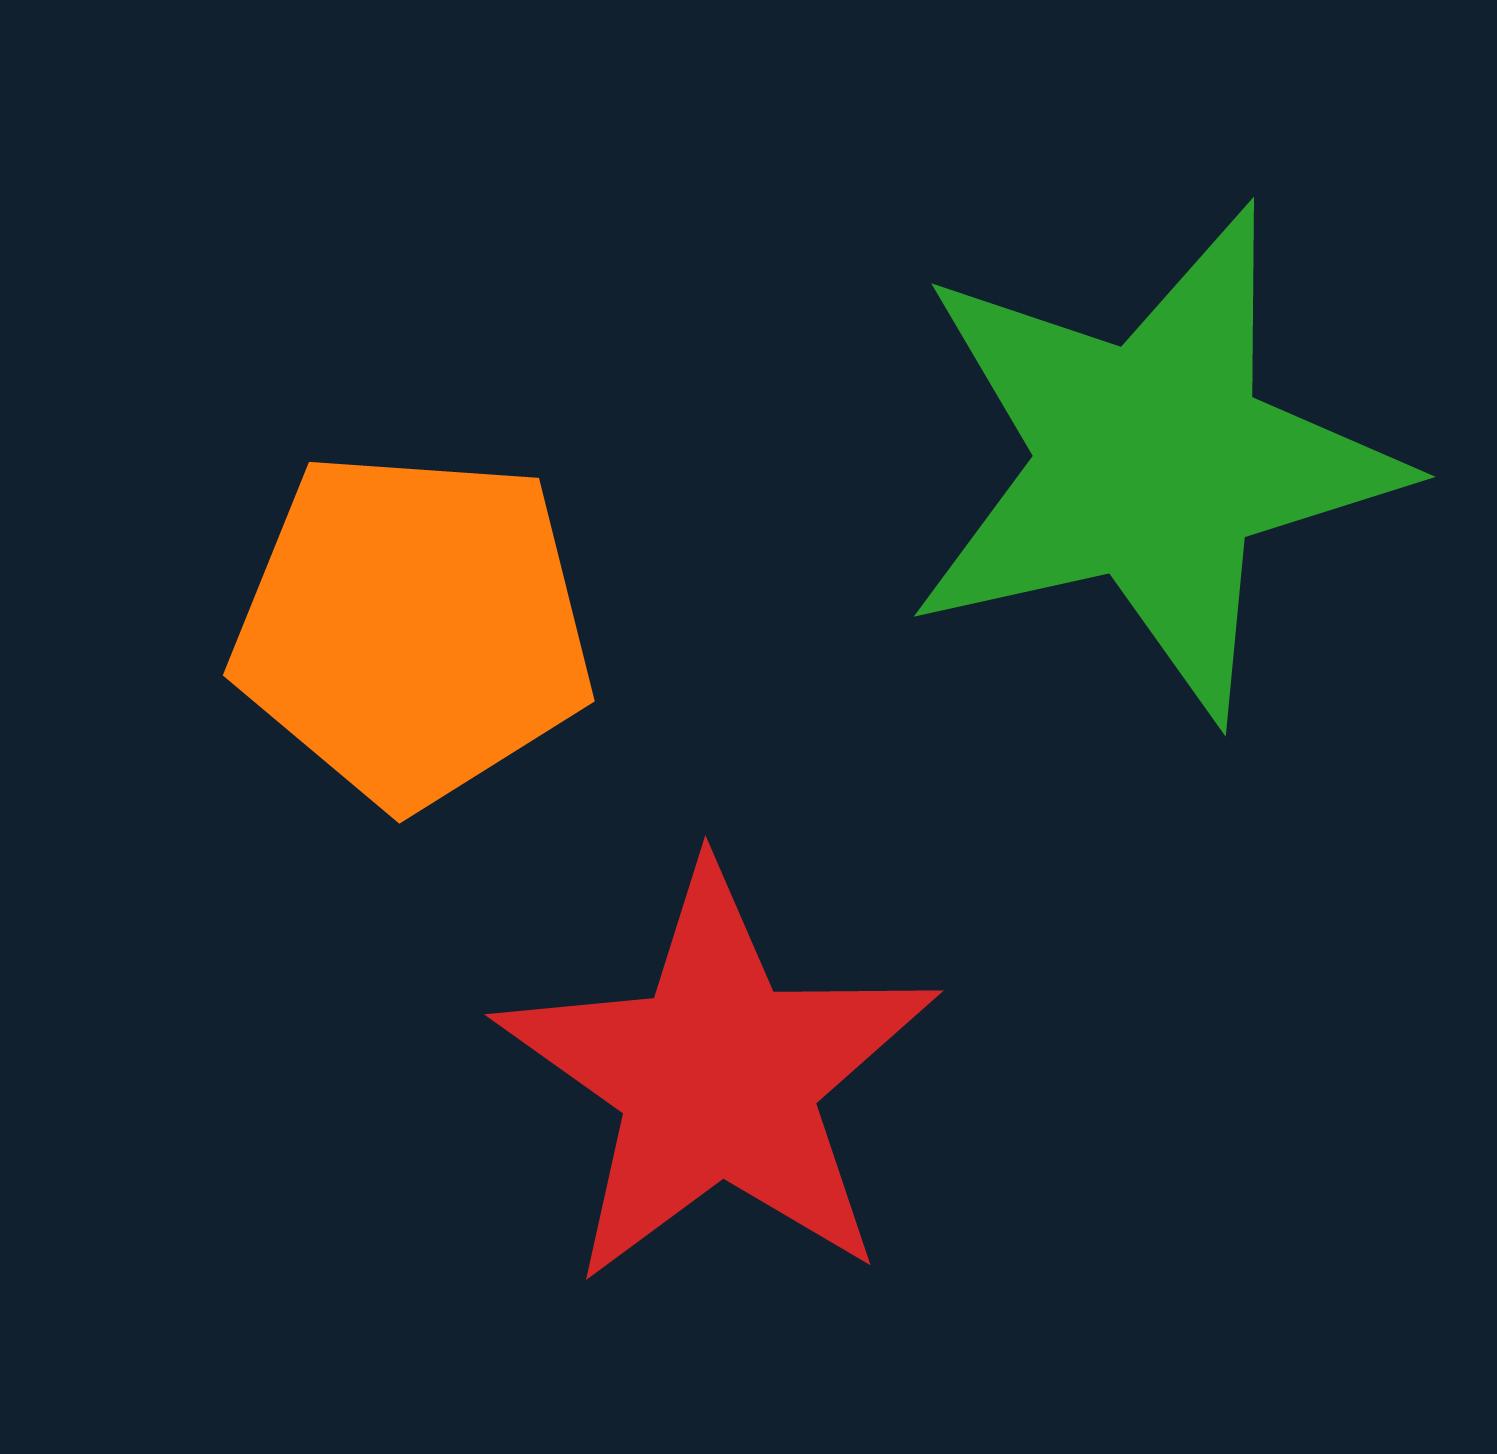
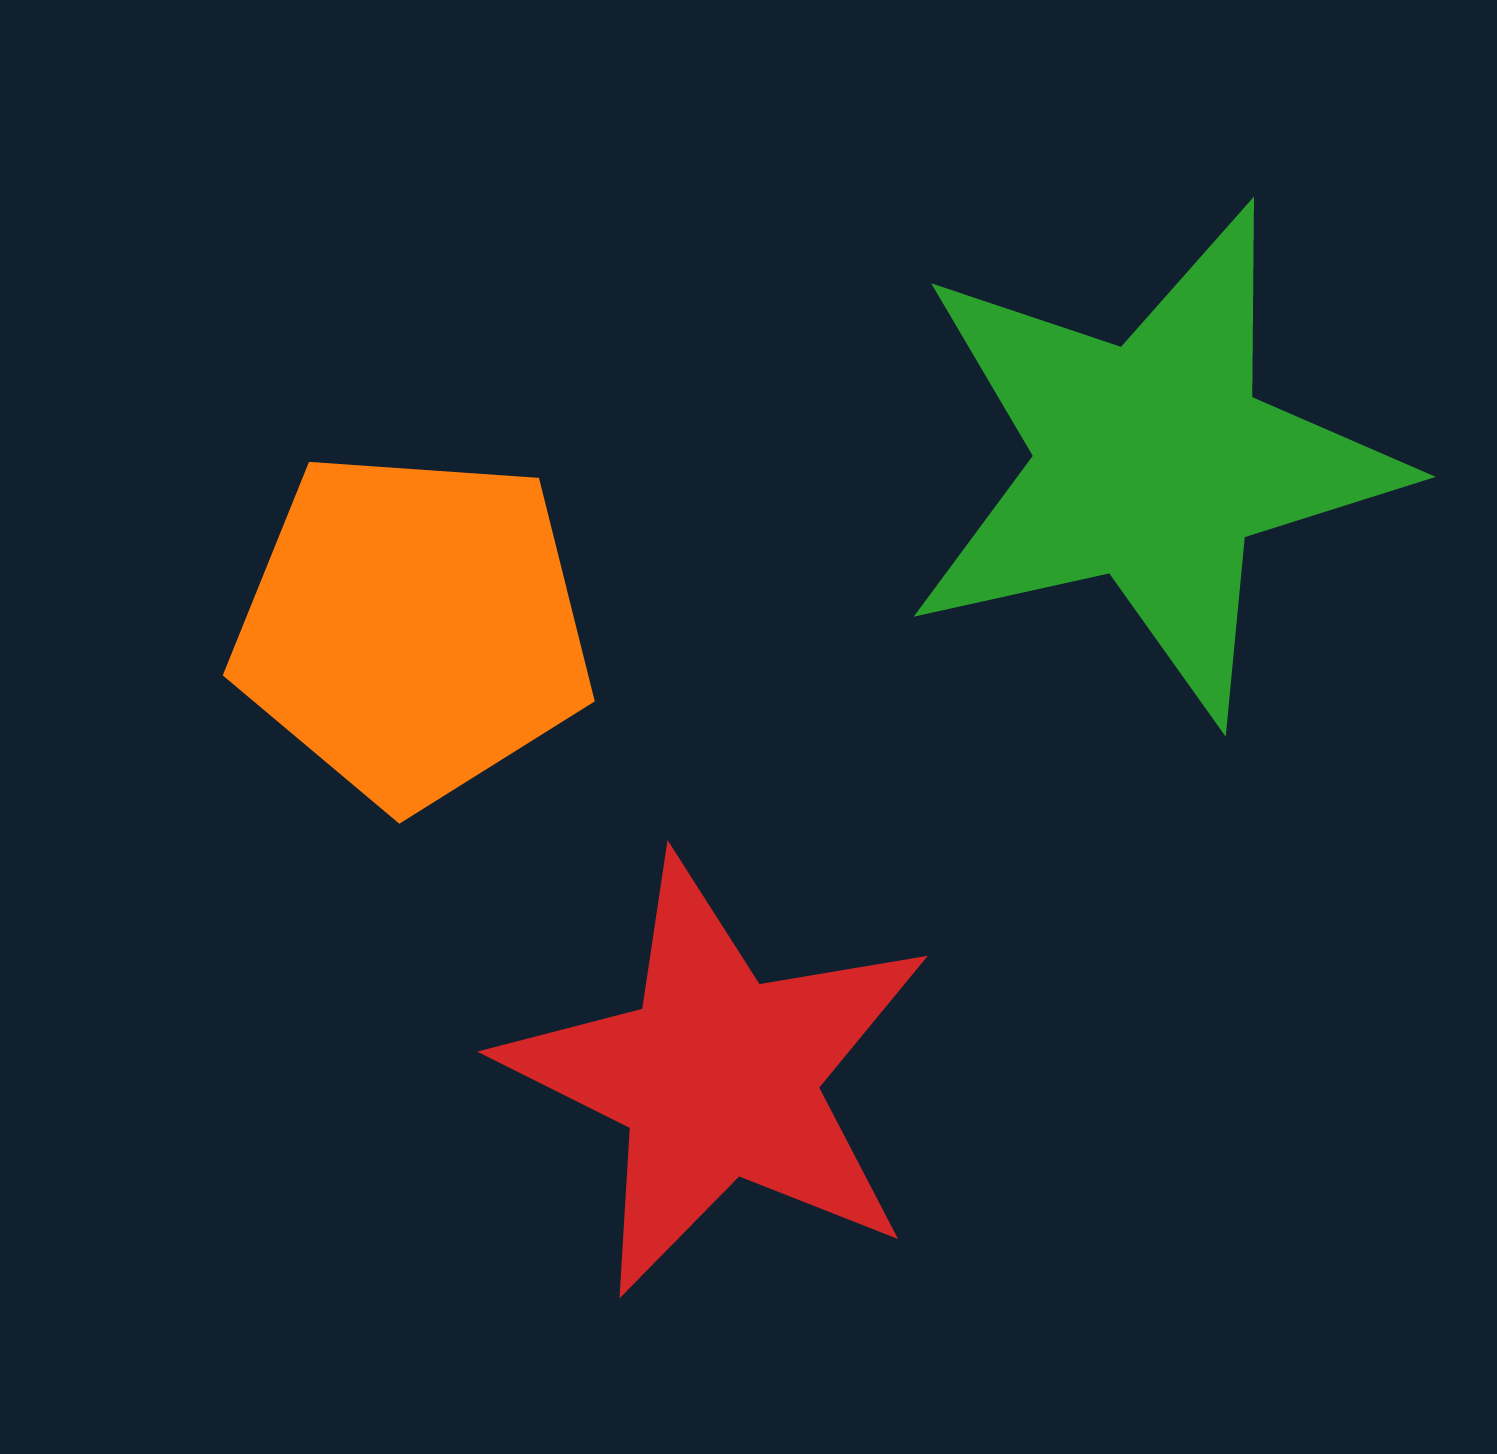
red star: rotated 9 degrees counterclockwise
